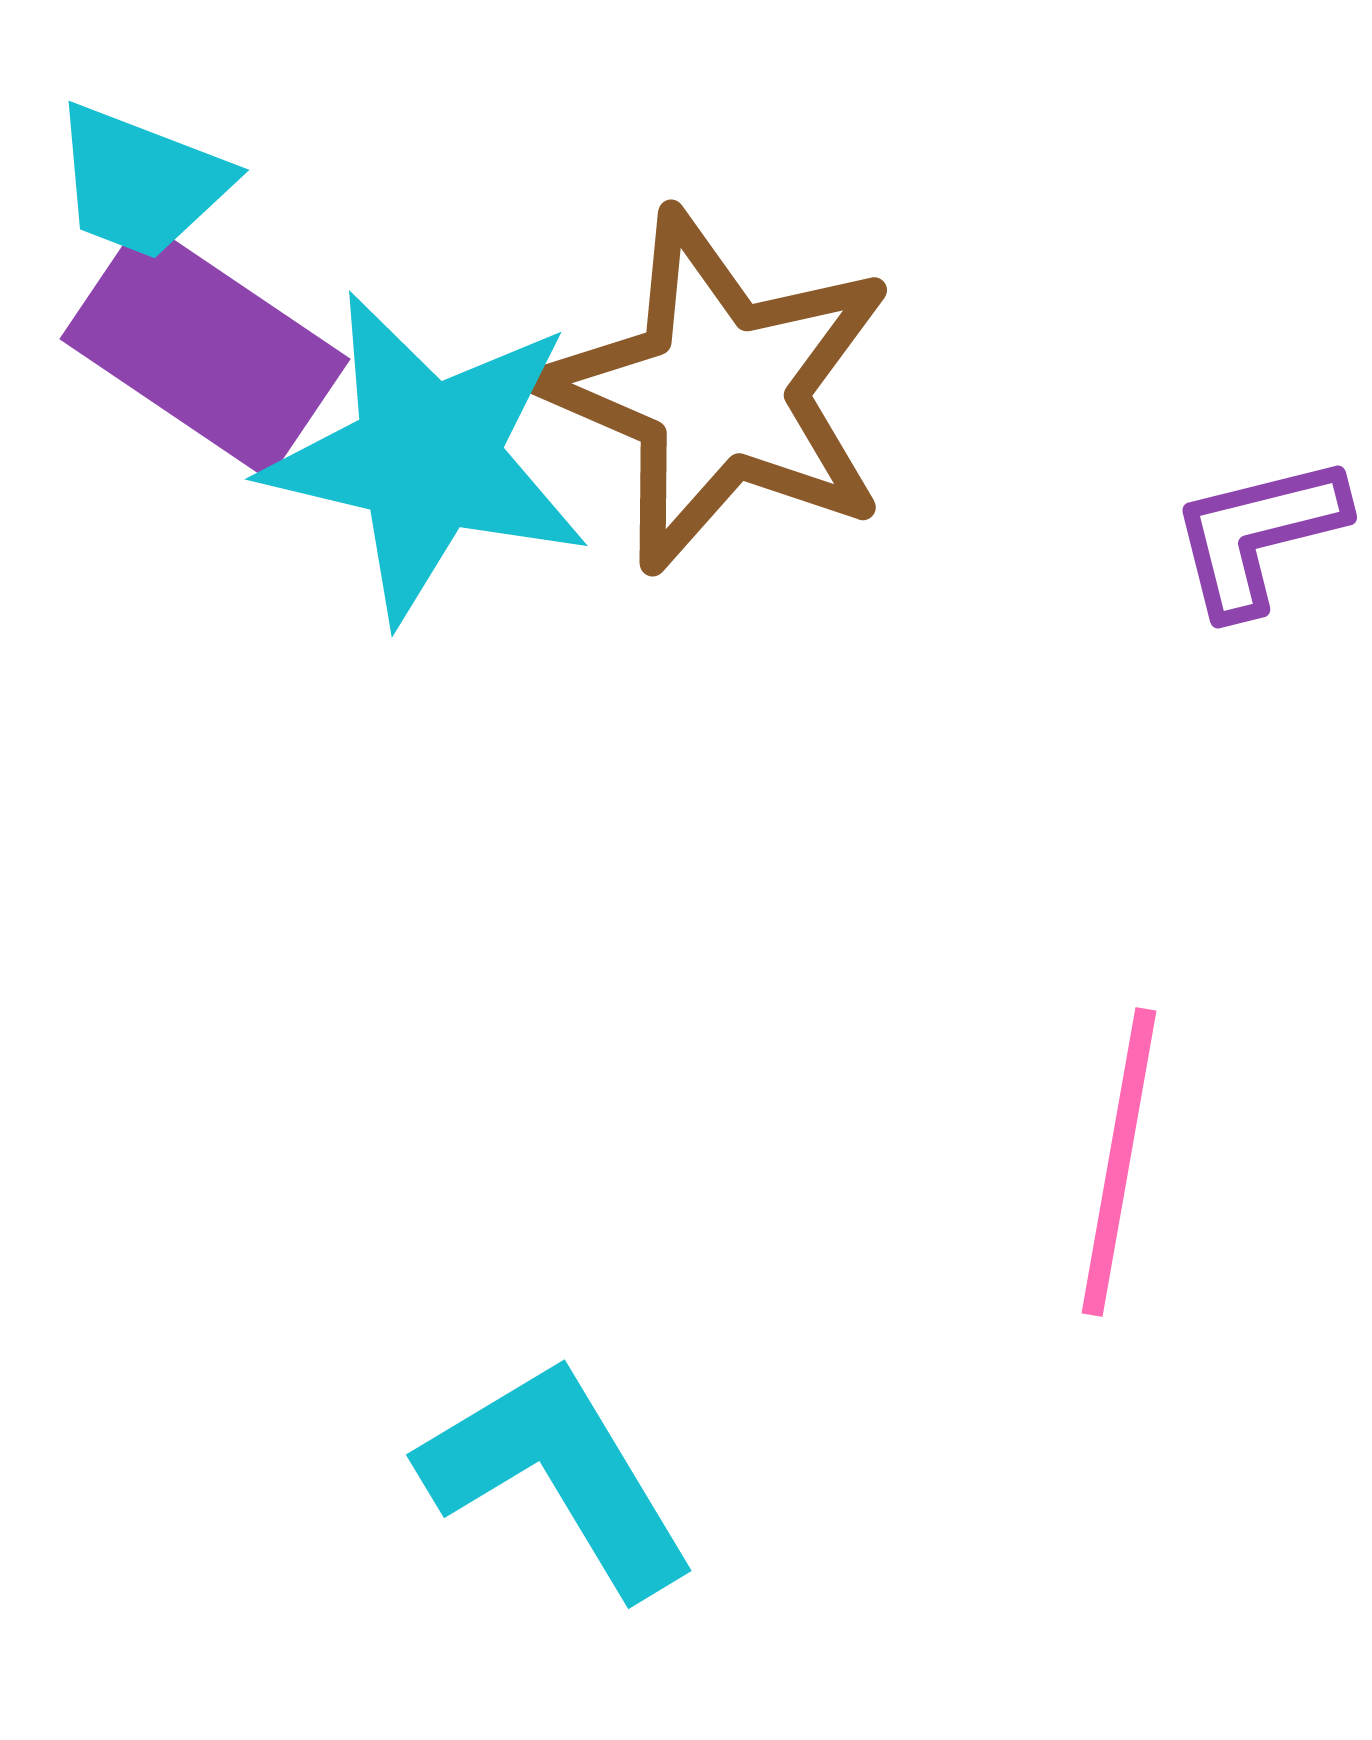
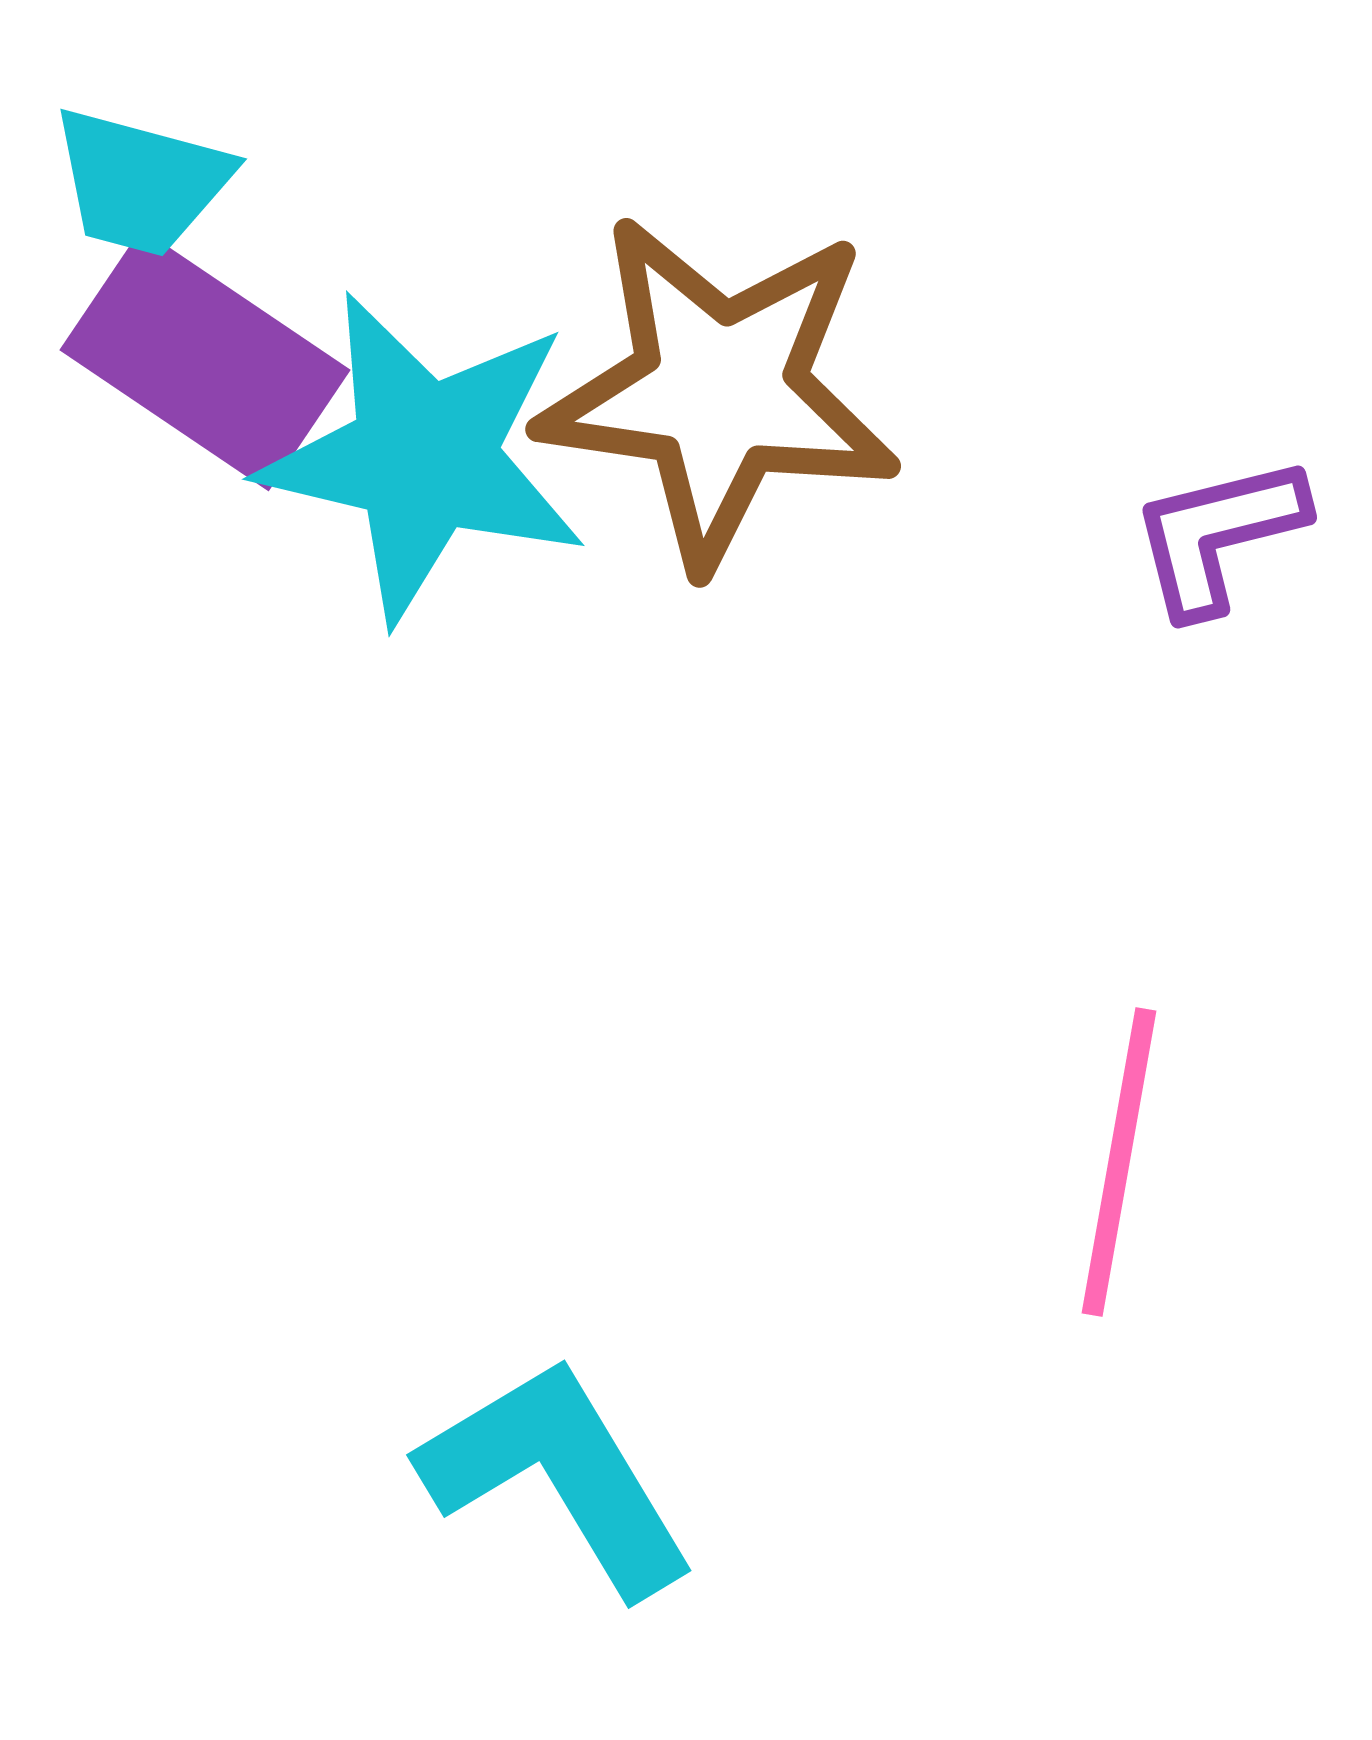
cyan trapezoid: rotated 6 degrees counterclockwise
purple rectangle: moved 11 px down
brown star: rotated 15 degrees counterclockwise
cyan star: moved 3 px left
purple L-shape: moved 40 px left
